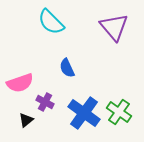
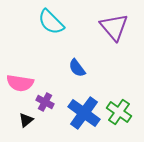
blue semicircle: moved 10 px right; rotated 12 degrees counterclockwise
pink semicircle: rotated 28 degrees clockwise
